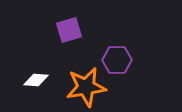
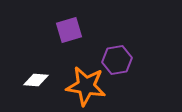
purple hexagon: rotated 8 degrees counterclockwise
orange star: moved 1 px up; rotated 18 degrees clockwise
